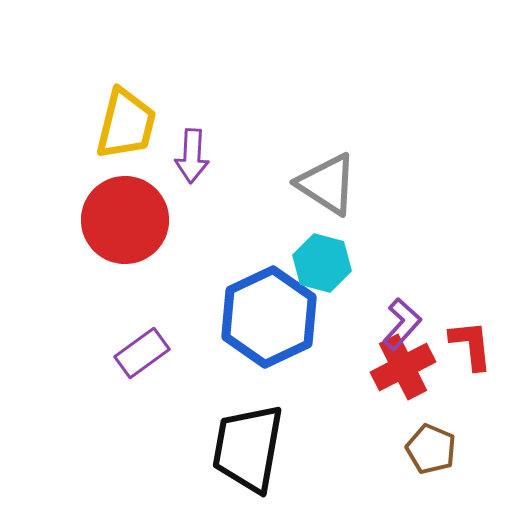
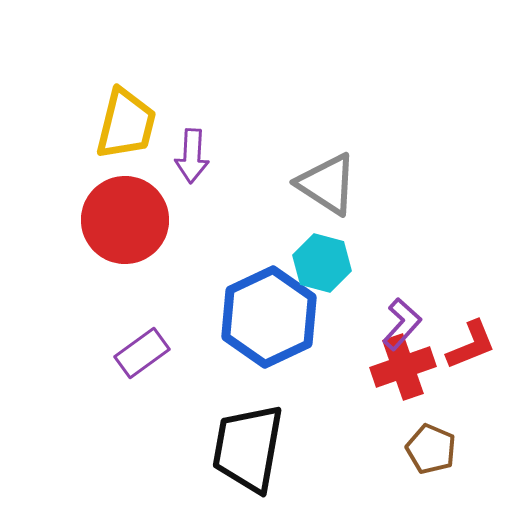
red L-shape: rotated 74 degrees clockwise
red cross: rotated 8 degrees clockwise
